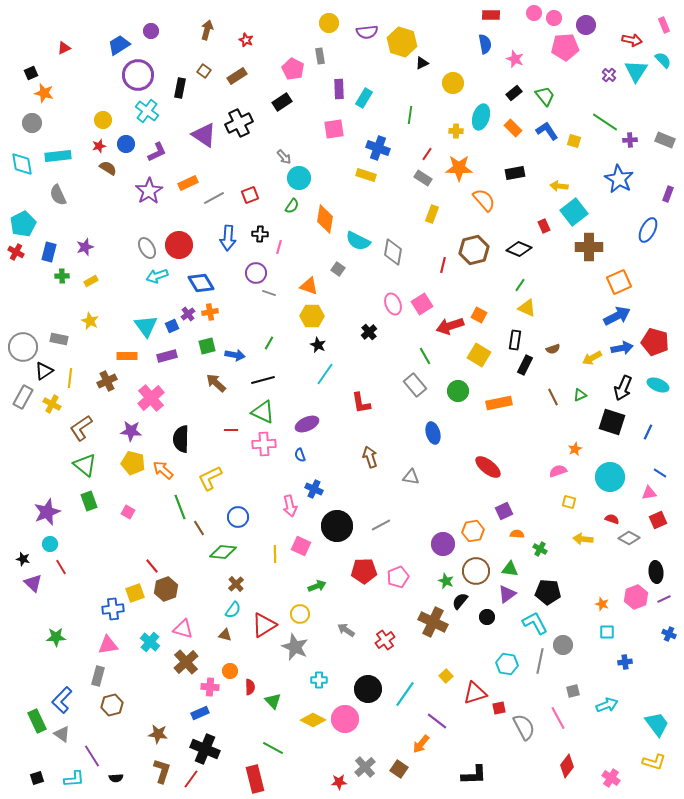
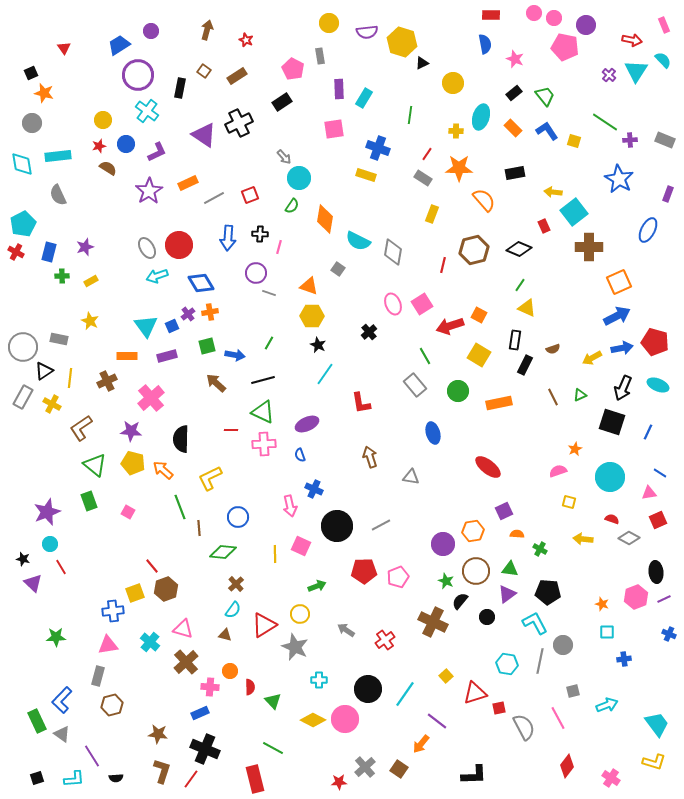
pink pentagon at (565, 47): rotated 16 degrees clockwise
red triangle at (64, 48): rotated 40 degrees counterclockwise
yellow arrow at (559, 186): moved 6 px left, 6 px down
green triangle at (85, 465): moved 10 px right
brown line at (199, 528): rotated 28 degrees clockwise
blue cross at (113, 609): moved 2 px down
blue cross at (625, 662): moved 1 px left, 3 px up
